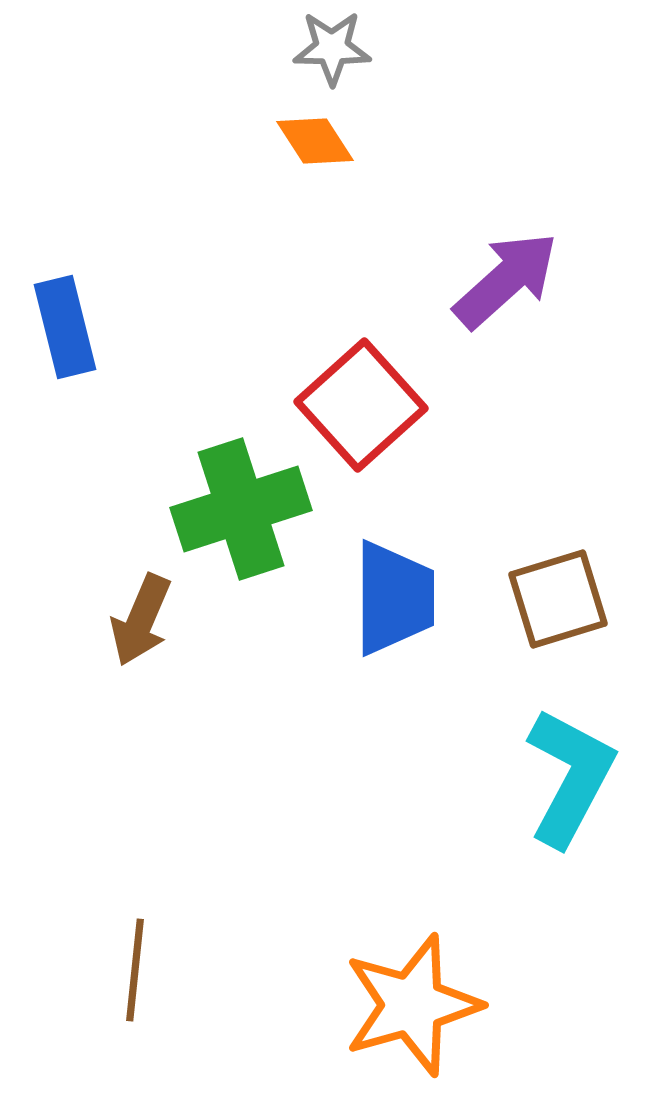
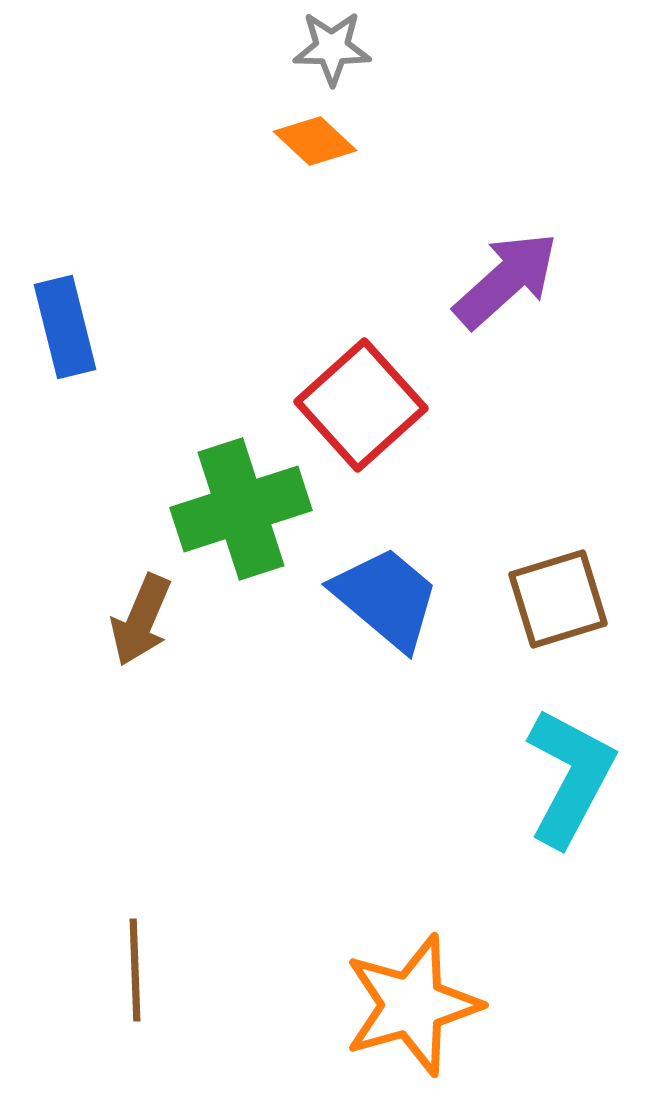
orange diamond: rotated 14 degrees counterclockwise
blue trapezoid: moved 8 px left; rotated 50 degrees counterclockwise
brown line: rotated 8 degrees counterclockwise
